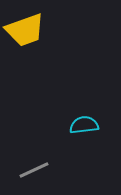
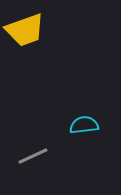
gray line: moved 1 px left, 14 px up
